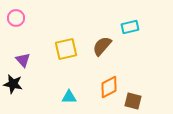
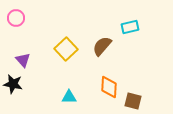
yellow square: rotated 30 degrees counterclockwise
orange diamond: rotated 60 degrees counterclockwise
